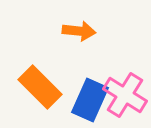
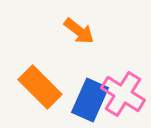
orange arrow: rotated 32 degrees clockwise
pink cross: moved 2 px left, 1 px up
